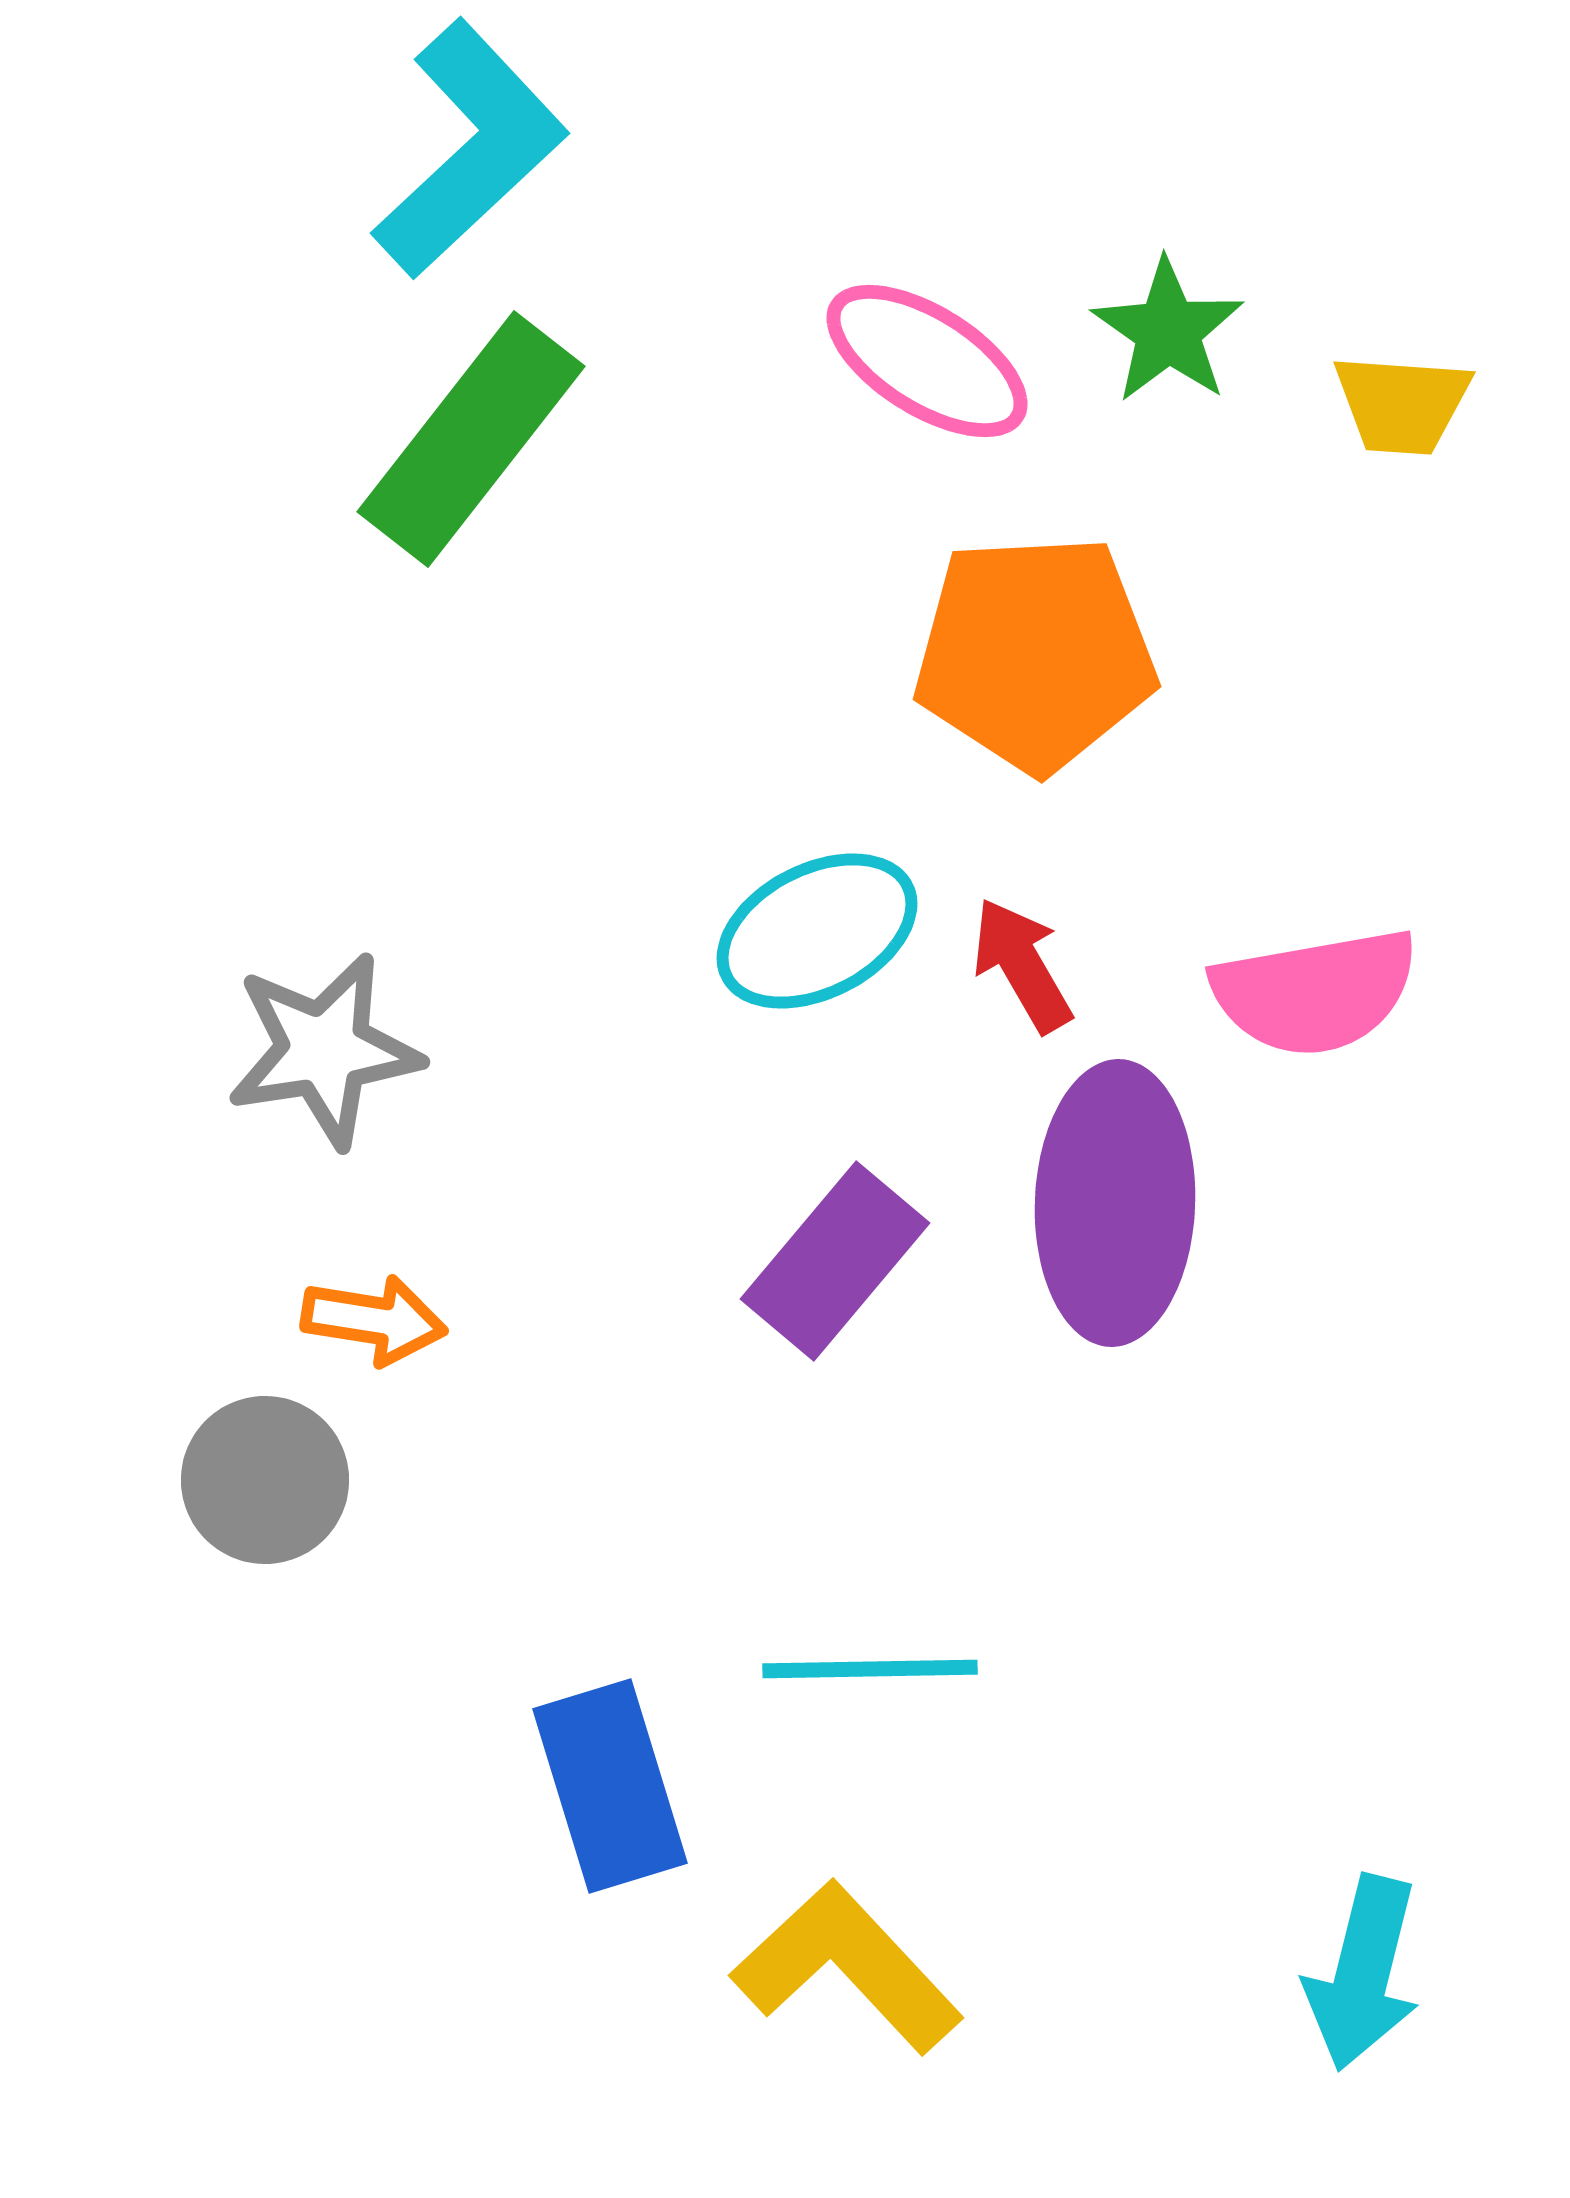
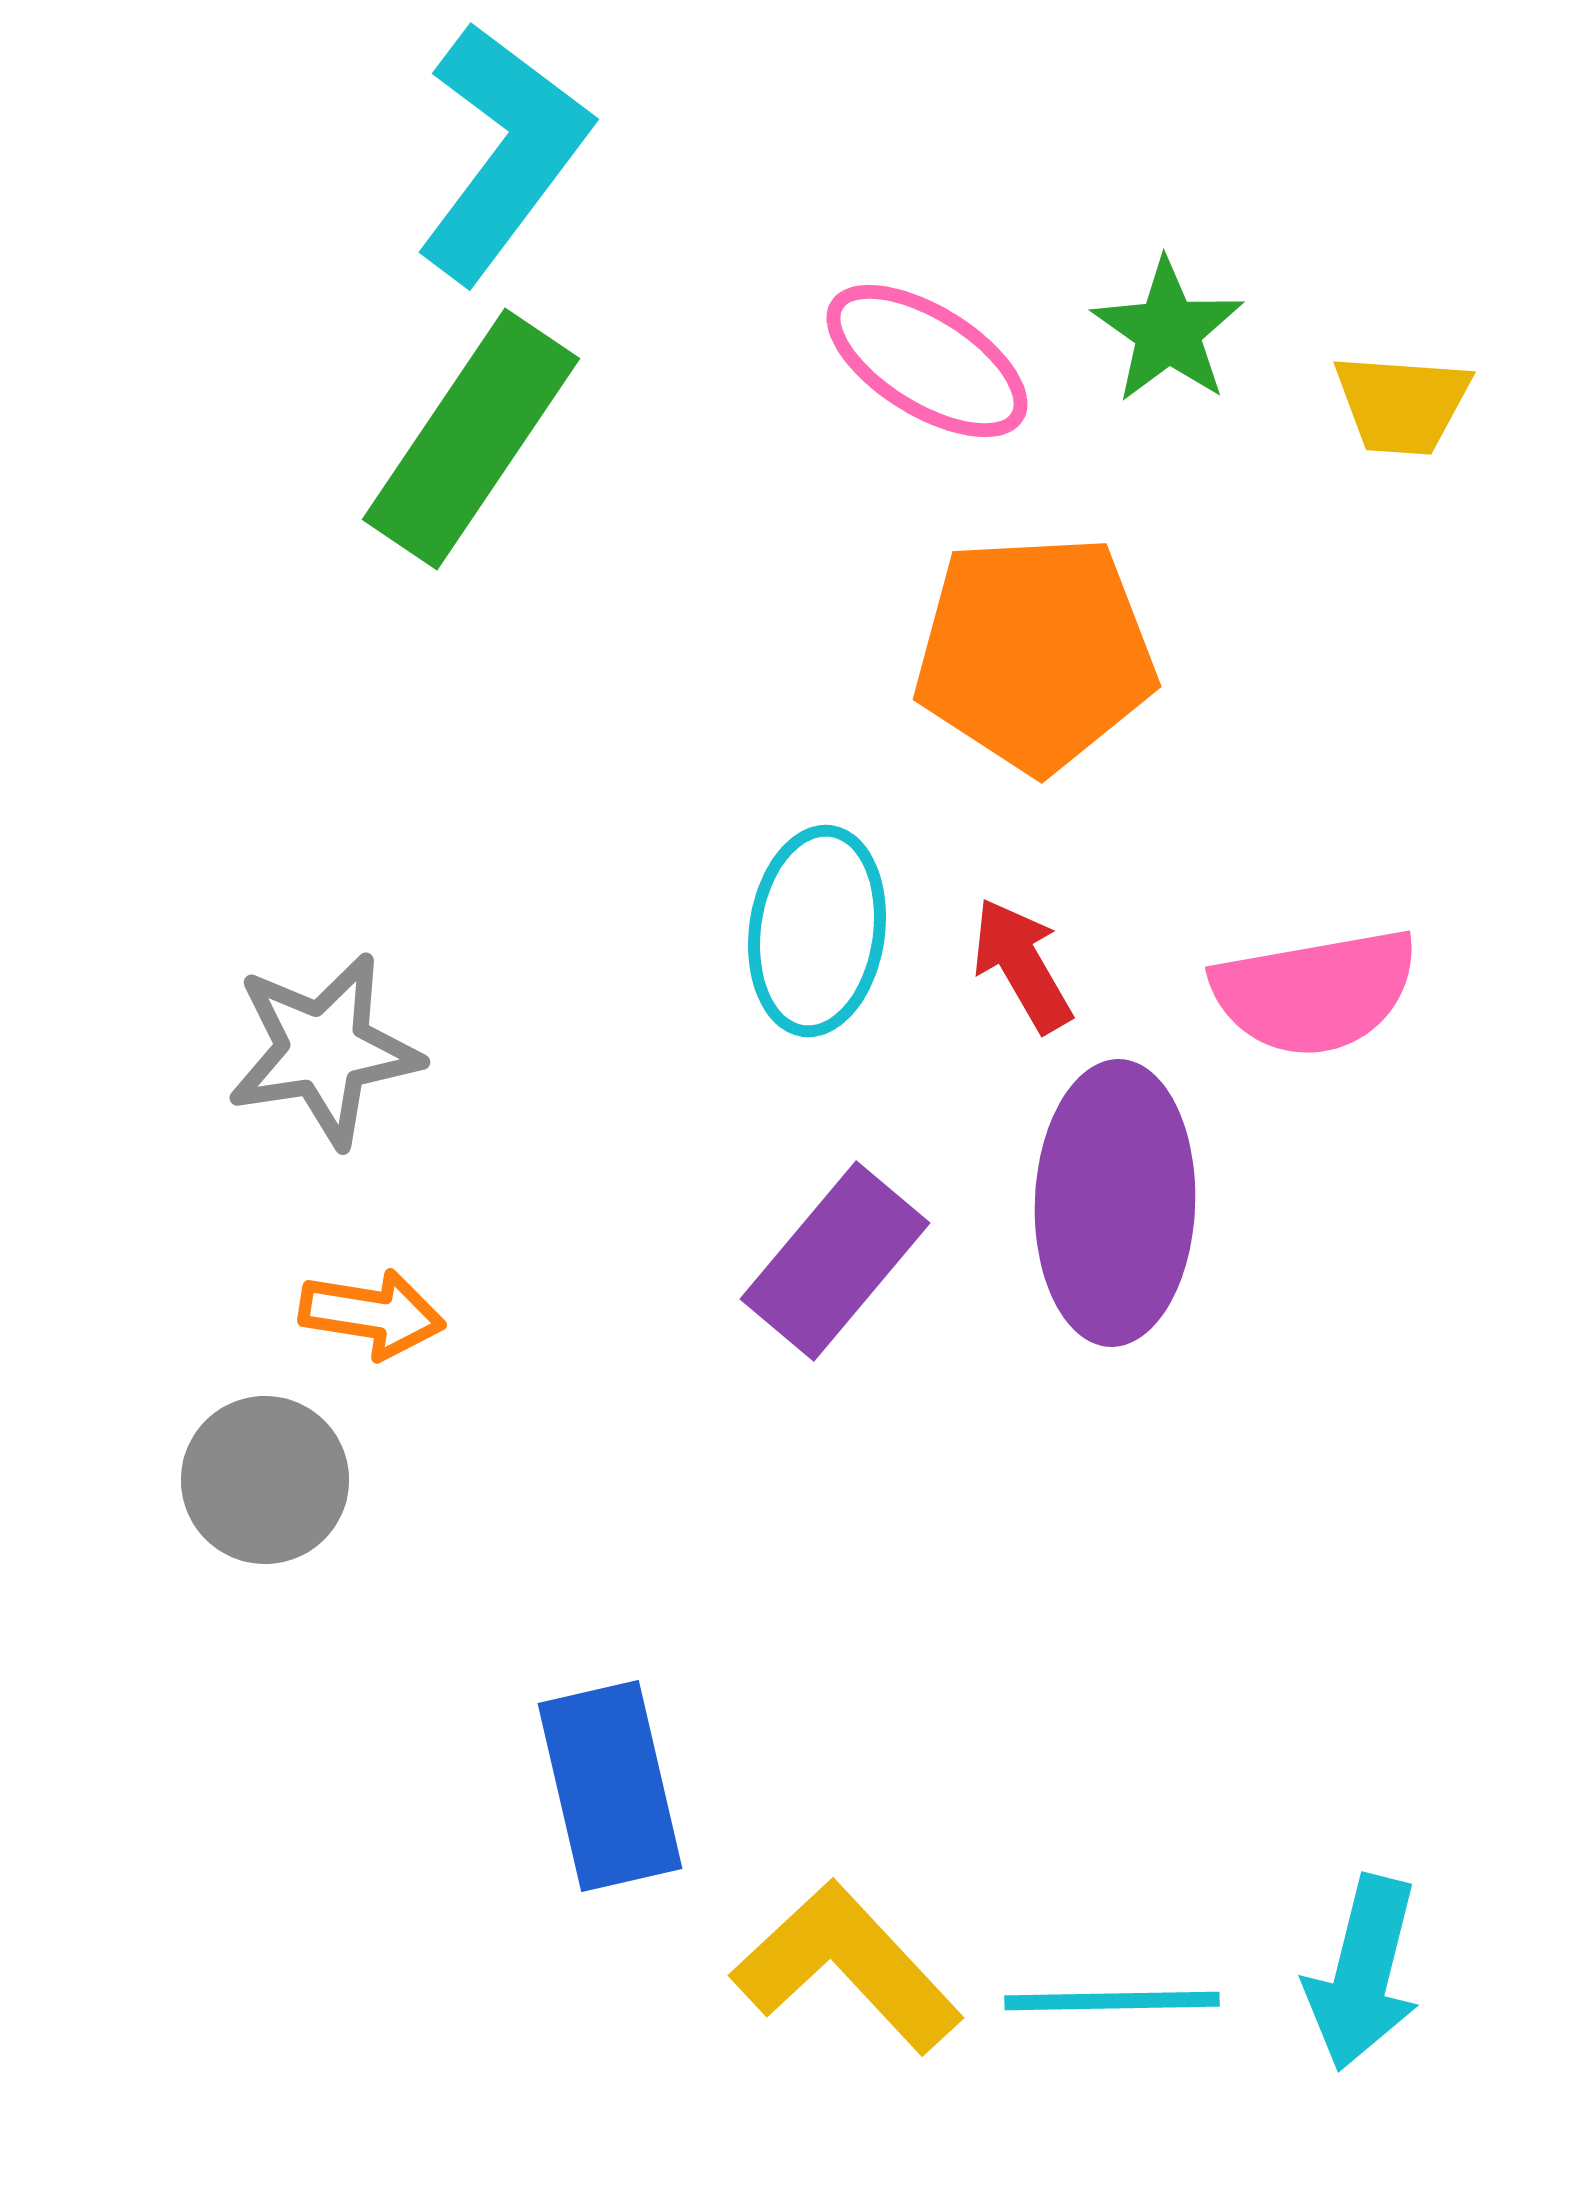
cyan L-shape: moved 33 px right, 3 px down; rotated 10 degrees counterclockwise
green rectangle: rotated 4 degrees counterclockwise
cyan ellipse: rotated 55 degrees counterclockwise
orange arrow: moved 2 px left, 6 px up
cyan line: moved 242 px right, 332 px down
blue rectangle: rotated 4 degrees clockwise
